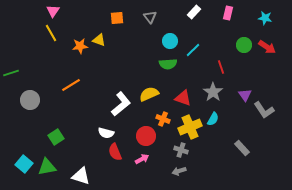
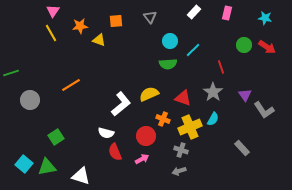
pink rectangle: moved 1 px left
orange square: moved 1 px left, 3 px down
orange star: moved 20 px up
